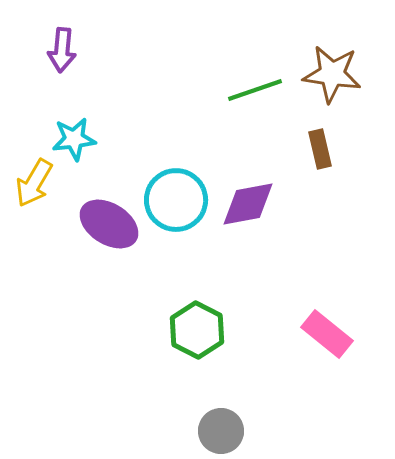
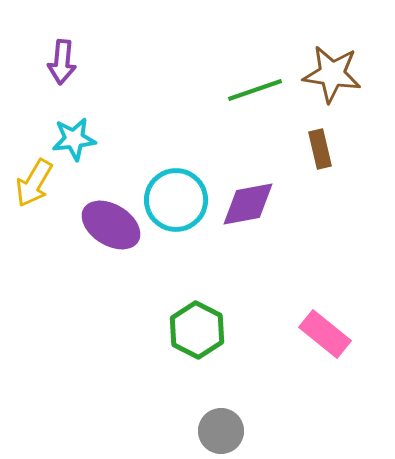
purple arrow: moved 12 px down
purple ellipse: moved 2 px right, 1 px down
pink rectangle: moved 2 px left
